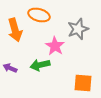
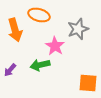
purple arrow: moved 2 px down; rotated 72 degrees counterclockwise
orange square: moved 5 px right
